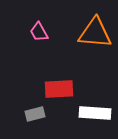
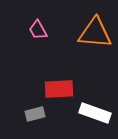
pink trapezoid: moved 1 px left, 2 px up
white rectangle: rotated 16 degrees clockwise
